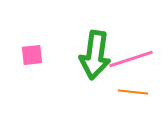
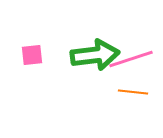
green arrow: rotated 105 degrees counterclockwise
